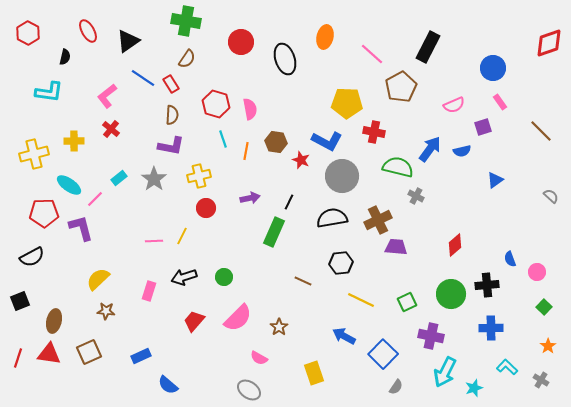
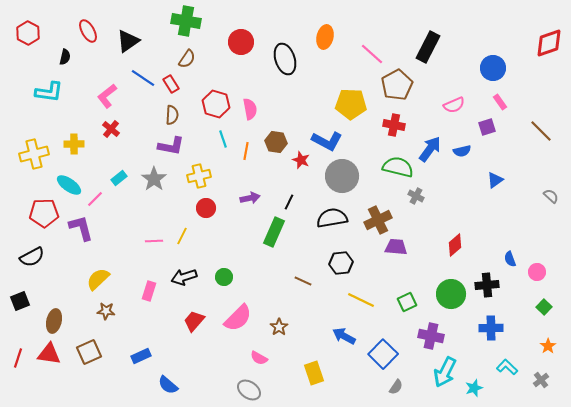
brown pentagon at (401, 87): moved 4 px left, 2 px up
yellow pentagon at (347, 103): moved 4 px right, 1 px down
purple square at (483, 127): moved 4 px right
red cross at (374, 132): moved 20 px right, 7 px up
yellow cross at (74, 141): moved 3 px down
gray cross at (541, 380): rotated 21 degrees clockwise
